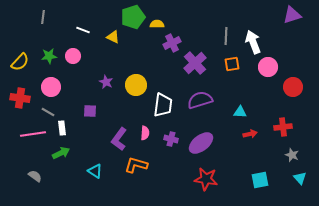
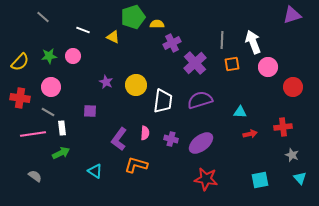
gray line at (43, 17): rotated 56 degrees counterclockwise
gray line at (226, 36): moved 4 px left, 4 px down
white trapezoid at (163, 105): moved 4 px up
